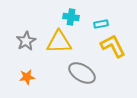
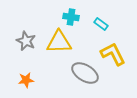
cyan rectangle: rotated 48 degrees clockwise
gray star: rotated 18 degrees counterclockwise
yellow L-shape: moved 8 px down
gray ellipse: moved 3 px right
orange star: moved 1 px left, 3 px down
